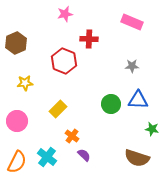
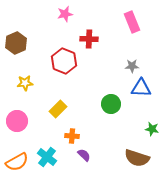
pink rectangle: rotated 45 degrees clockwise
blue triangle: moved 3 px right, 12 px up
orange cross: rotated 32 degrees counterclockwise
orange semicircle: rotated 35 degrees clockwise
